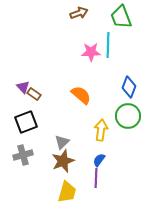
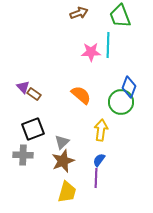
green trapezoid: moved 1 px left, 1 px up
green circle: moved 7 px left, 14 px up
black square: moved 7 px right, 7 px down
gray cross: rotated 18 degrees clockwise
